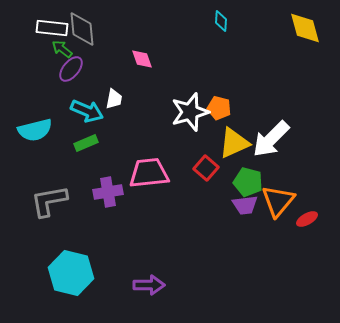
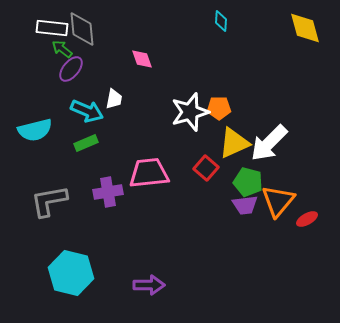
orange pentagon: rotated 15 degrees counterclockwise
white arrow: moved 2 px left, 4 px down
